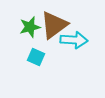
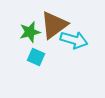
green star: moved 5 px down
cyan arrow: rotated 12 degrees clockwise
